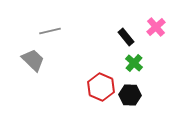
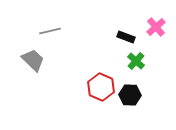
black rectangle: rotated 30 degrees counterclockwise
green cross: moved 2 px right, 2 px up
